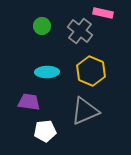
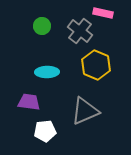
yellow hexagon: moved 5 px right, 6 px up
